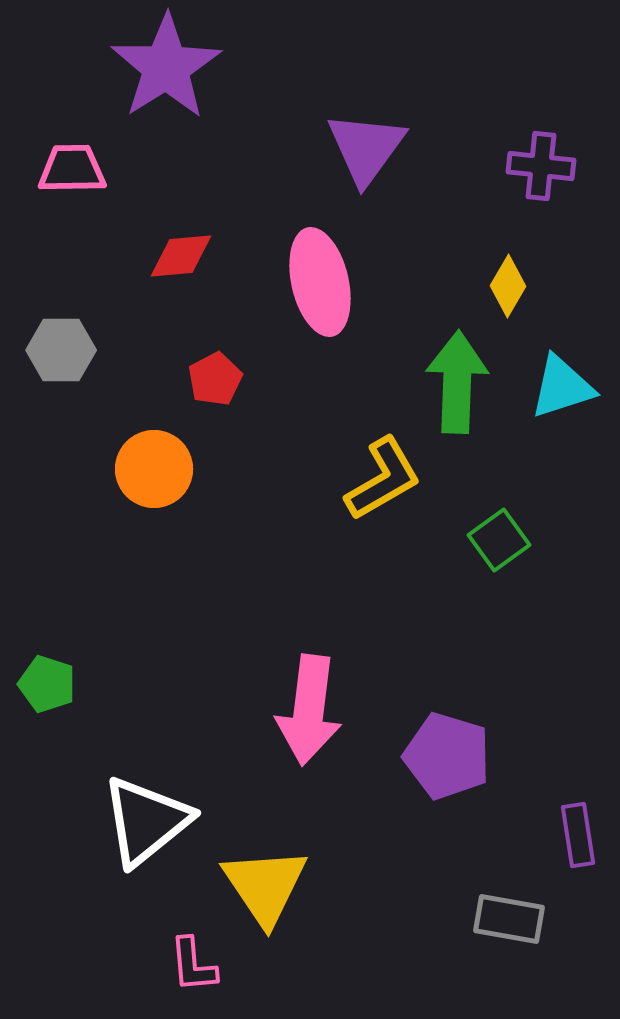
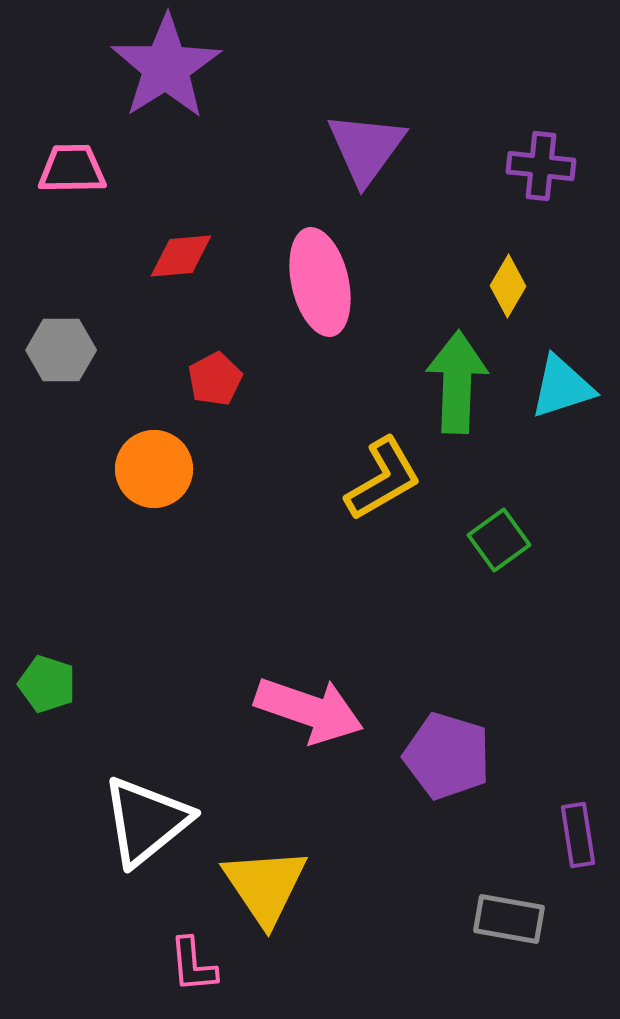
pink arrow: rotated 78 degrees counterclockwise
